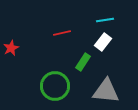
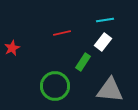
red star: moved 1 px right
gray triangle: moved 4 px right, 1 px up
